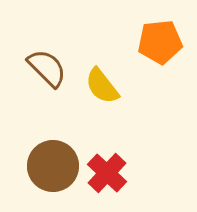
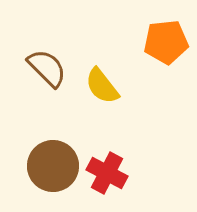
orange pentagon: moved 6 px right
red cross: rotated 15 degrees counterclockwise
